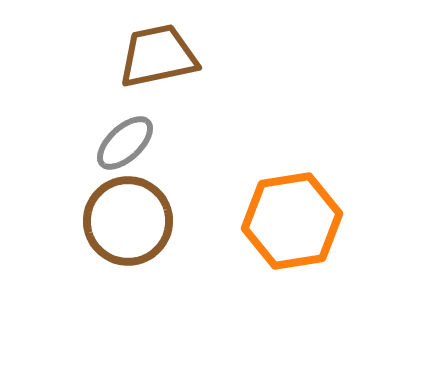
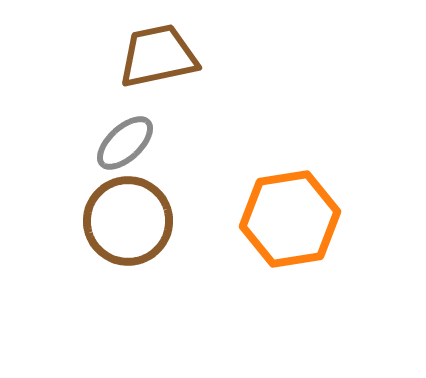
orange hexagon: moved 2 px left, 2 px up
